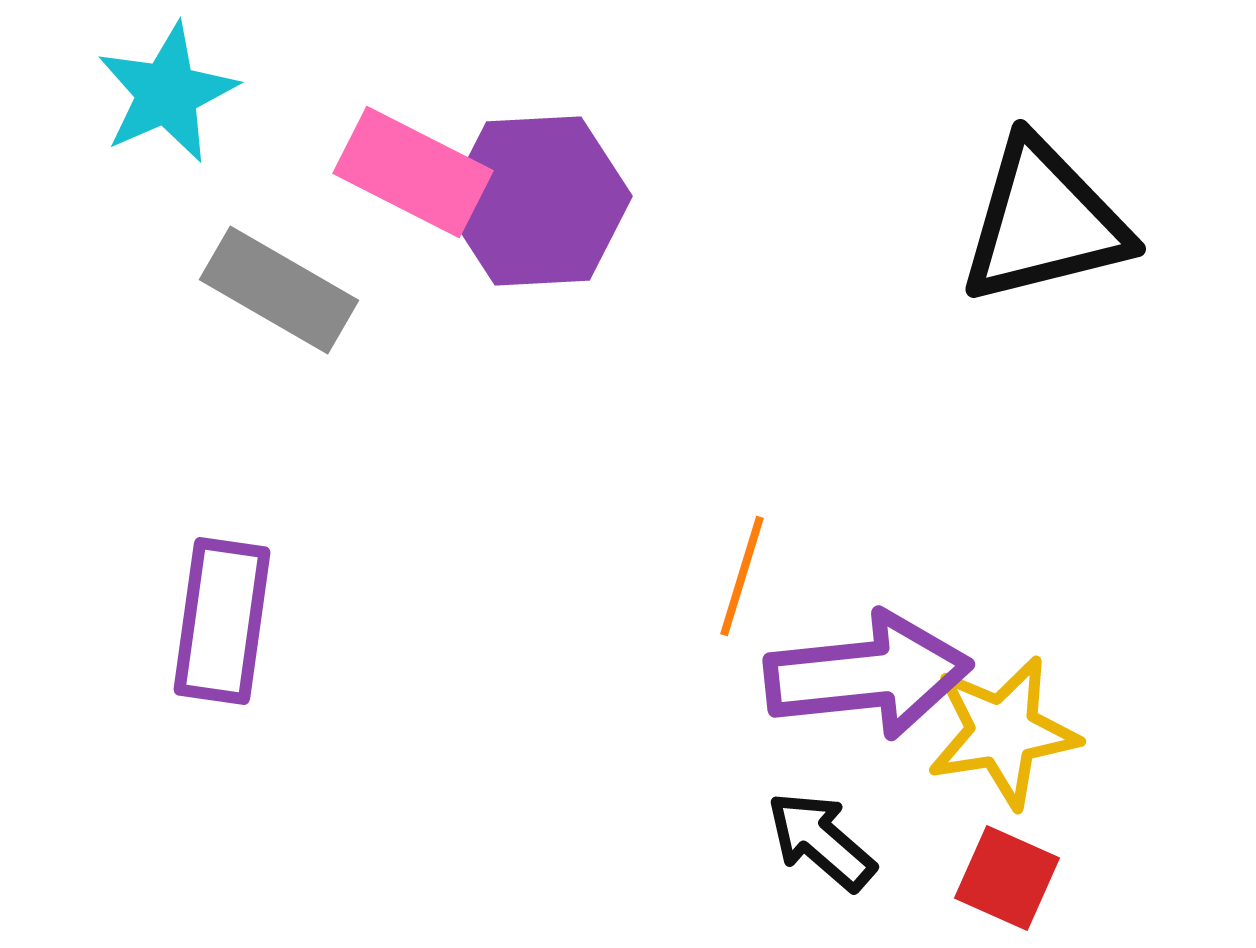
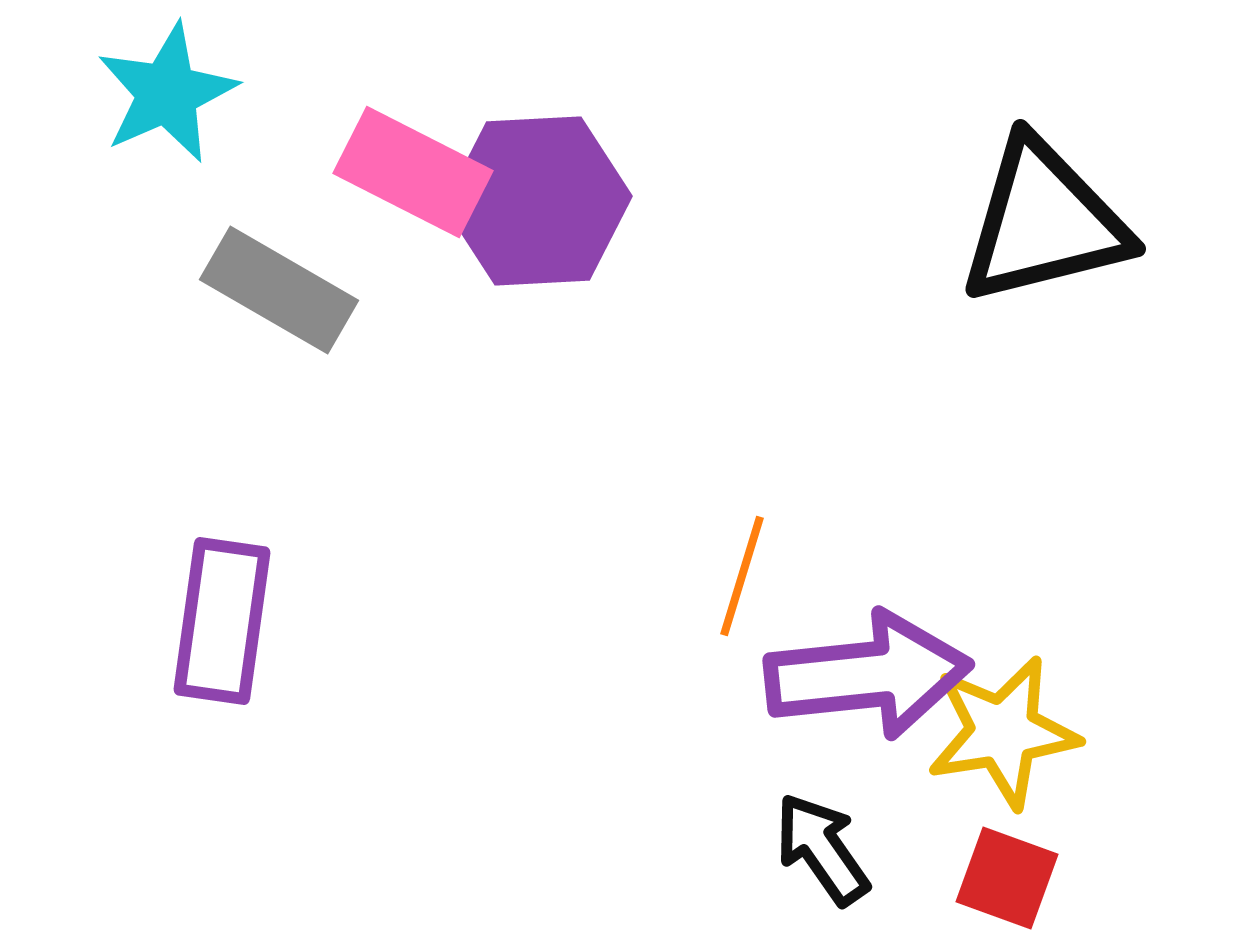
black arrow: moved 1 px right, 8 px down; rotated 14 degrees clockwise
red square: rotated 4 degrees counterclockwise
